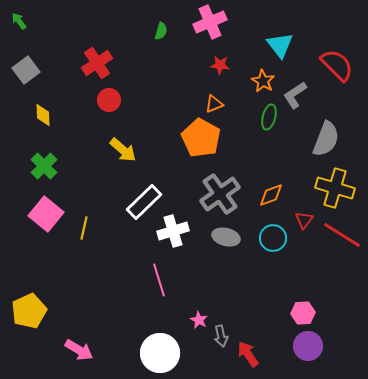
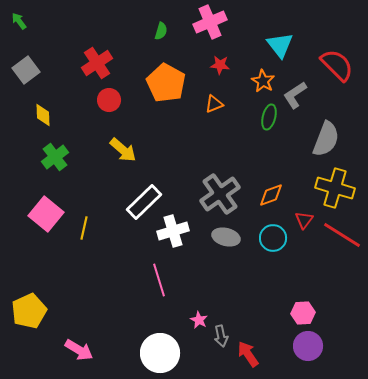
orange pentagon: moved 35 px left, 55 px up
green cross: moved 11 px right, 9 px up; rotated 8 degrees clockwise
